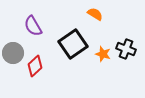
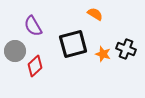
black square: rotated 20 degrees clockwise
gray circle: moved 2 px right, 2 px up
